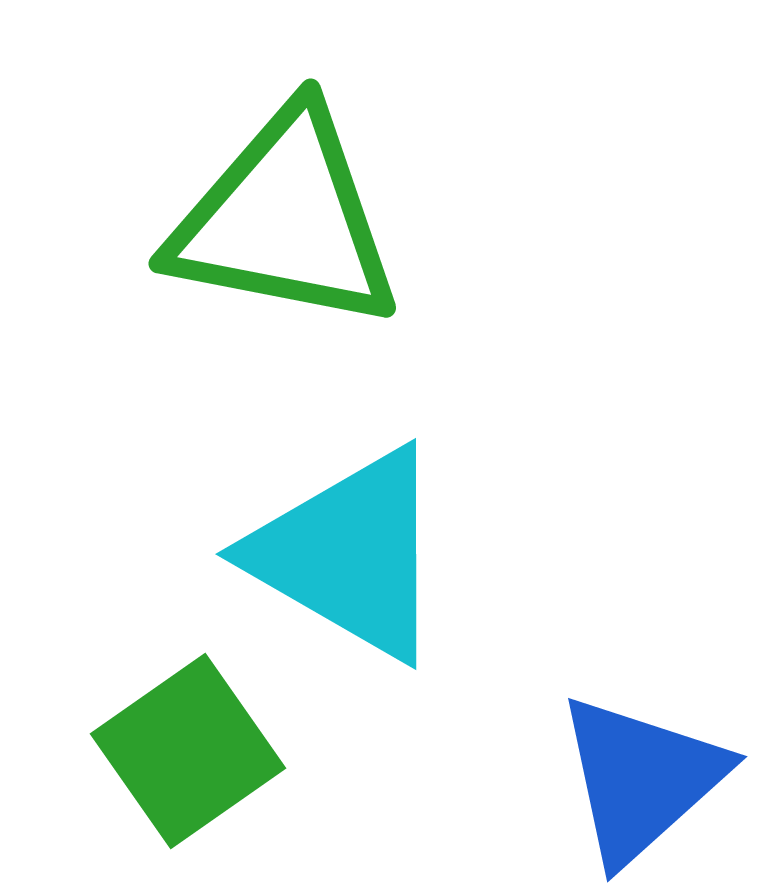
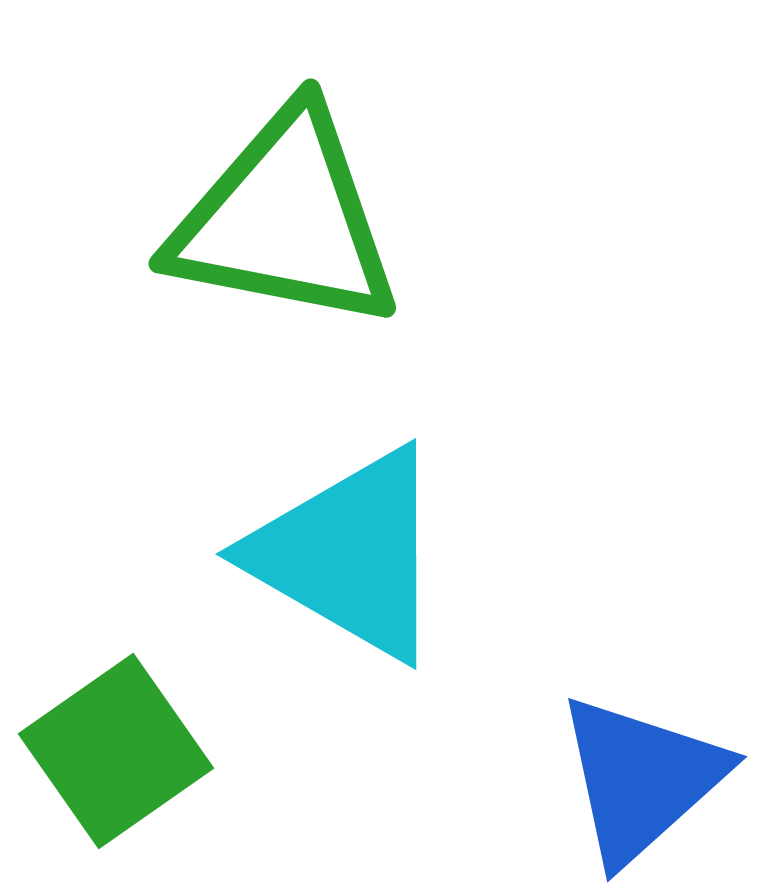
green square: moved 72 px left
